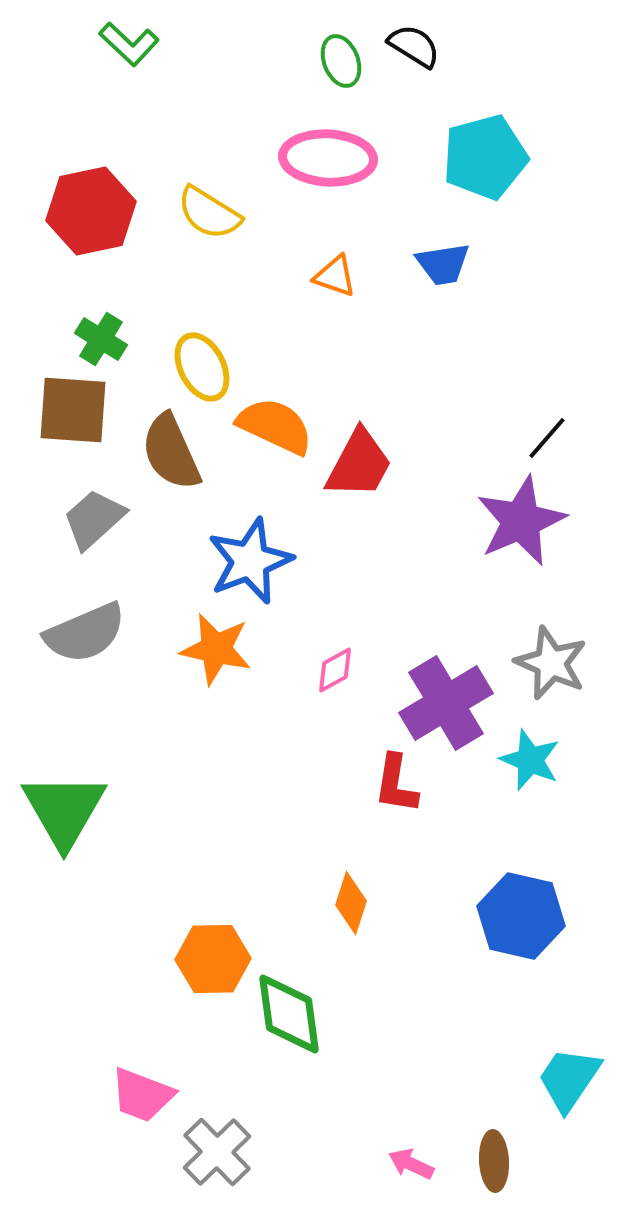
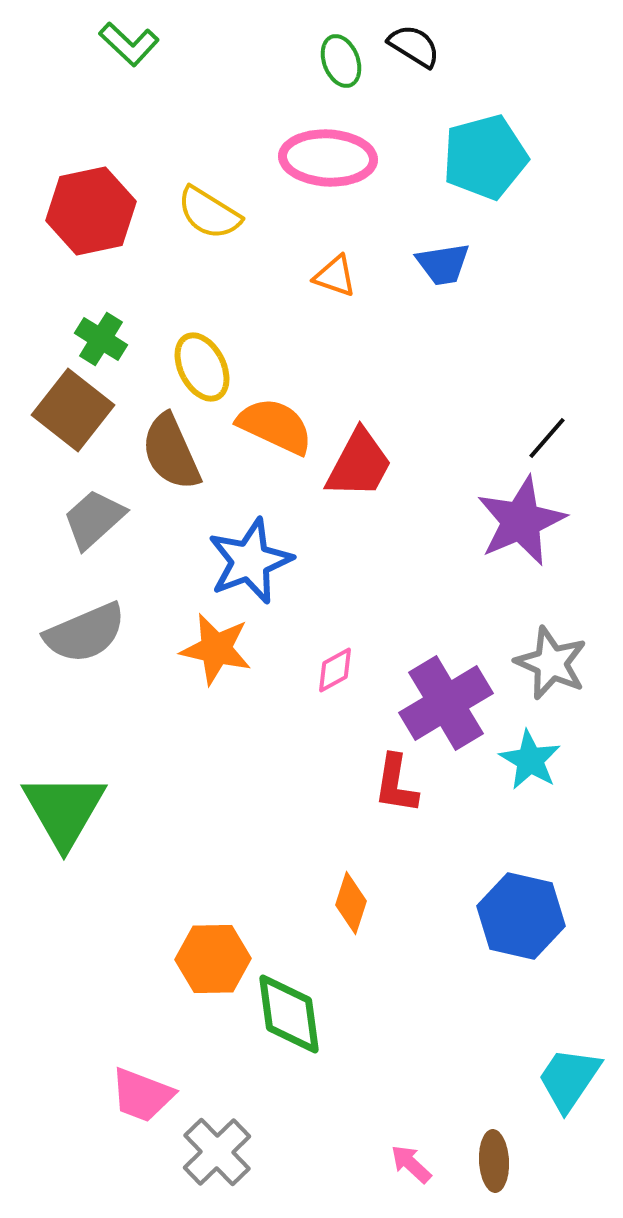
brown square: rotated 34 degrees clockwise
cyan star: rotated 8 degrees clockwise
pink arrow: rotated 18 degrees clockwise
